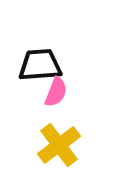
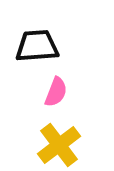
black trapezoid: moved 3 px left, 19 px up
